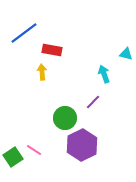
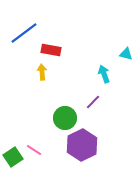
red rectangle: moved 1 px left
